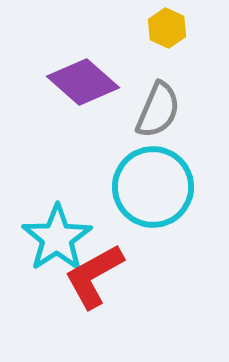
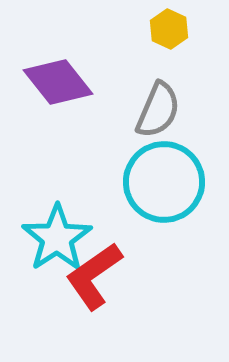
yellow hexagon: moved 2 px right, 1 px down
purple diamond: moved 25 px left; rotated 10 degrees clockwise
cyan circle: moved 11 px right, 5 px up
red L-shape: rotated 6 degrees counterclockwise
